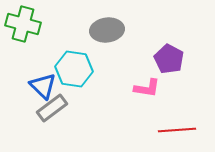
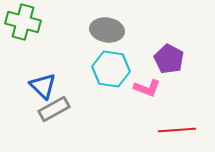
green cross: moved 2 px up
gray ellipse: rotated 16 degrees clockwise
cyan hexagon: moved 37 px right
pink L-shape: rotated 12 degrees clockwise
gray rectangle: moved 2 px right, 1 px down; rotated 8 degrees clockwise
